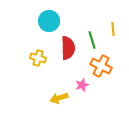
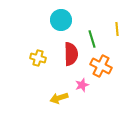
cyan circle: moved 12 px right, 1 px up
yellow line: moved 4 px right
green line: moved 1 px up
red semicircle: moved 3 px right, 6 px down
